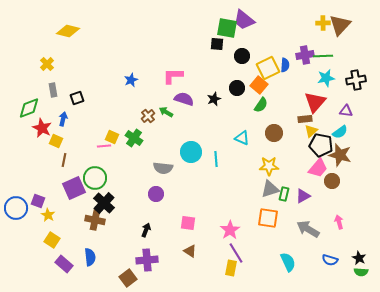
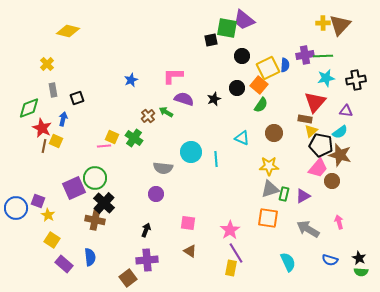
black square at (217, 44): moved 6 px left, 4 px up; rotated 16 degrees counterclockwise
brown rectangle at (305, 119): rotated 16 degrees clockwise
brown line at (64, 160): moved 20 px left, 14 px up
